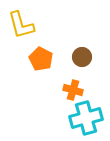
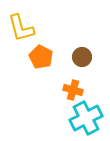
yellow L-shape: moved 3 px down
orange pentagon: moved 2 px up
cyan cross: rotated 12 degrees counterclockwise
